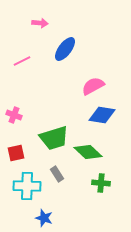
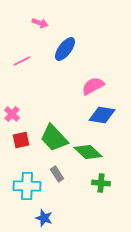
pink arrow: rotated 14 degrees clockwise
pink cross: moved 2 px left, 1 px up; rotated 21 degrees clockwise
green trapezoid: rotated 64 degrees clockwise
red square: moved 5 px right, 13 px up
